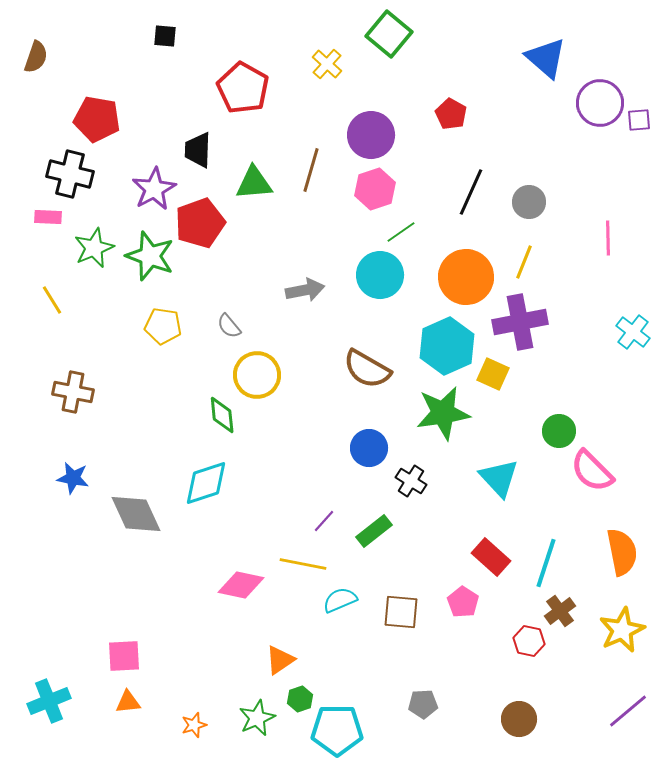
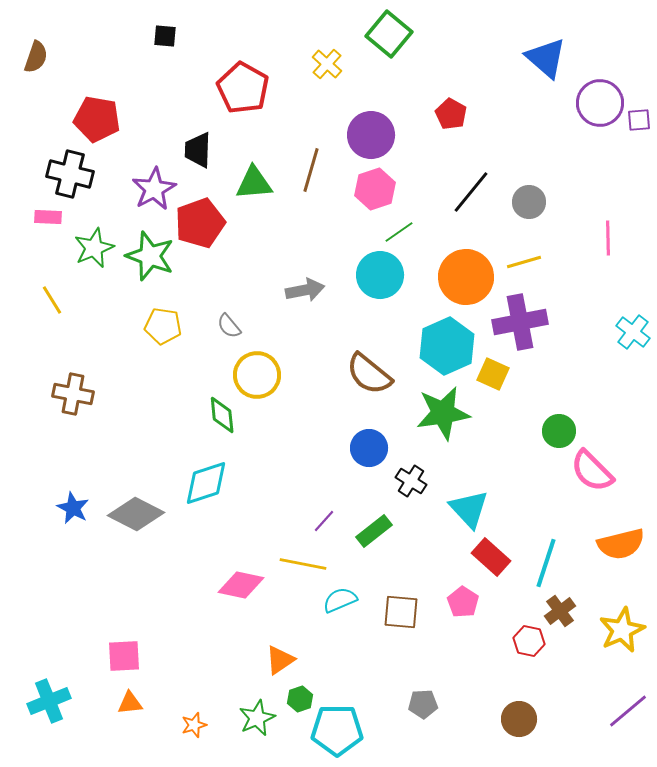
black line at (471, 192): rotated 15 degrees clockwise
green line at (401, 232): moved 2 px left
yellow line at (524, 262): rotated 52 degrees clockwise
brown semicircle at (367, 369): moved 2 px right, 5 px down; rotated 9 degrees clockwise
brown cross at (73, 392): moved 2 px down
blue star at (73, 478): moved 30 px down; rotated 16 degrees clockwise
cyan triangle at (499, 478): moved 30 px left, 31 px down
gray diamond at (136, 514): rotated 38 degrees counterclockwise
orange semicircle at (622, 552): moved 1 px left, 8 px up; rotated 87 degrees clockwise
orange triangle at (128, 702): moved 2 px right, 1 px down
